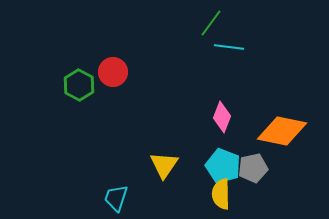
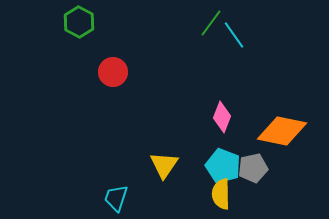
cyan line: moved 5 px right, 12 px up; rotated 48 degrees clockwise
green hexagon: moved 63 px up
